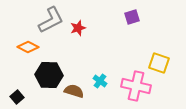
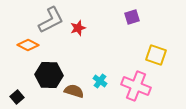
orange diamond: moved 2 px up
yellow square: moved 3 px left, 8 px up
pink cross: rotated 8 degrees clockwise
